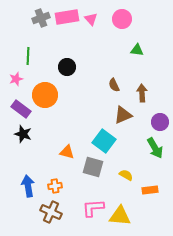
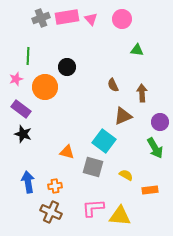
brown semicircle: moved 1 px left
orange circle: moved 8 px up
brown triangle: moved 1 px down
blue arrow: moved 4 px up
